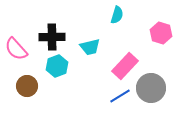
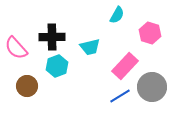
cyan semicircle: rotated 12 degrees clockwise
pink hexagon: moved 11 px left
pink semicircle: moved 1 px up
gray circle: moved 1 px right, 1 px up
